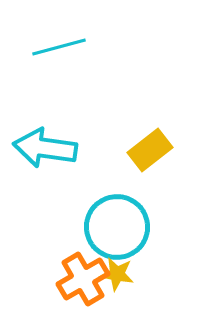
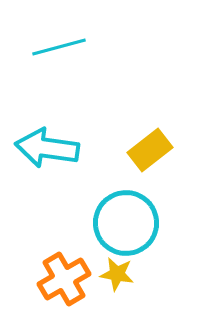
cyan arrow: moved 2 px right
cyan circle: moved 9 px right, 4 px up
orange cross: moved 19 px left
